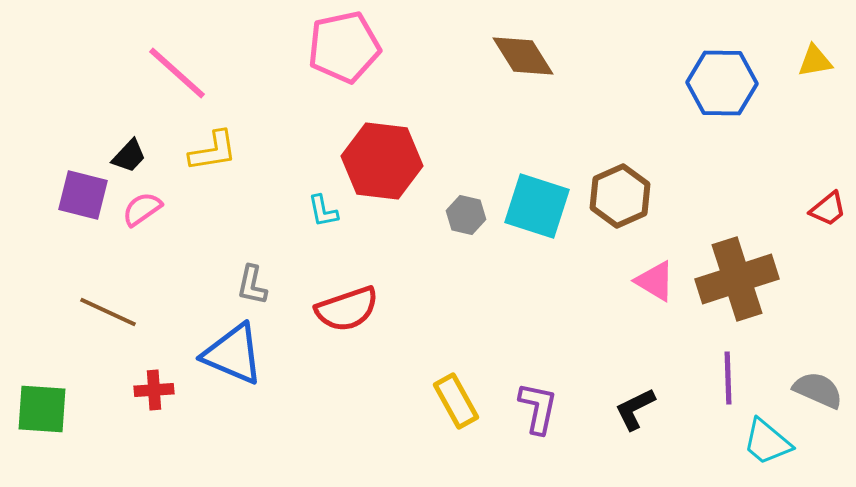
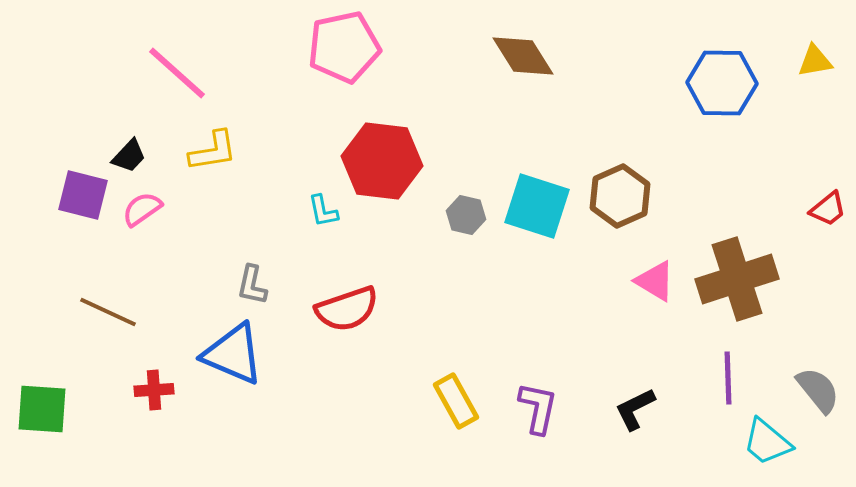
gray semicircle: rotated 27 degrees clockwise
